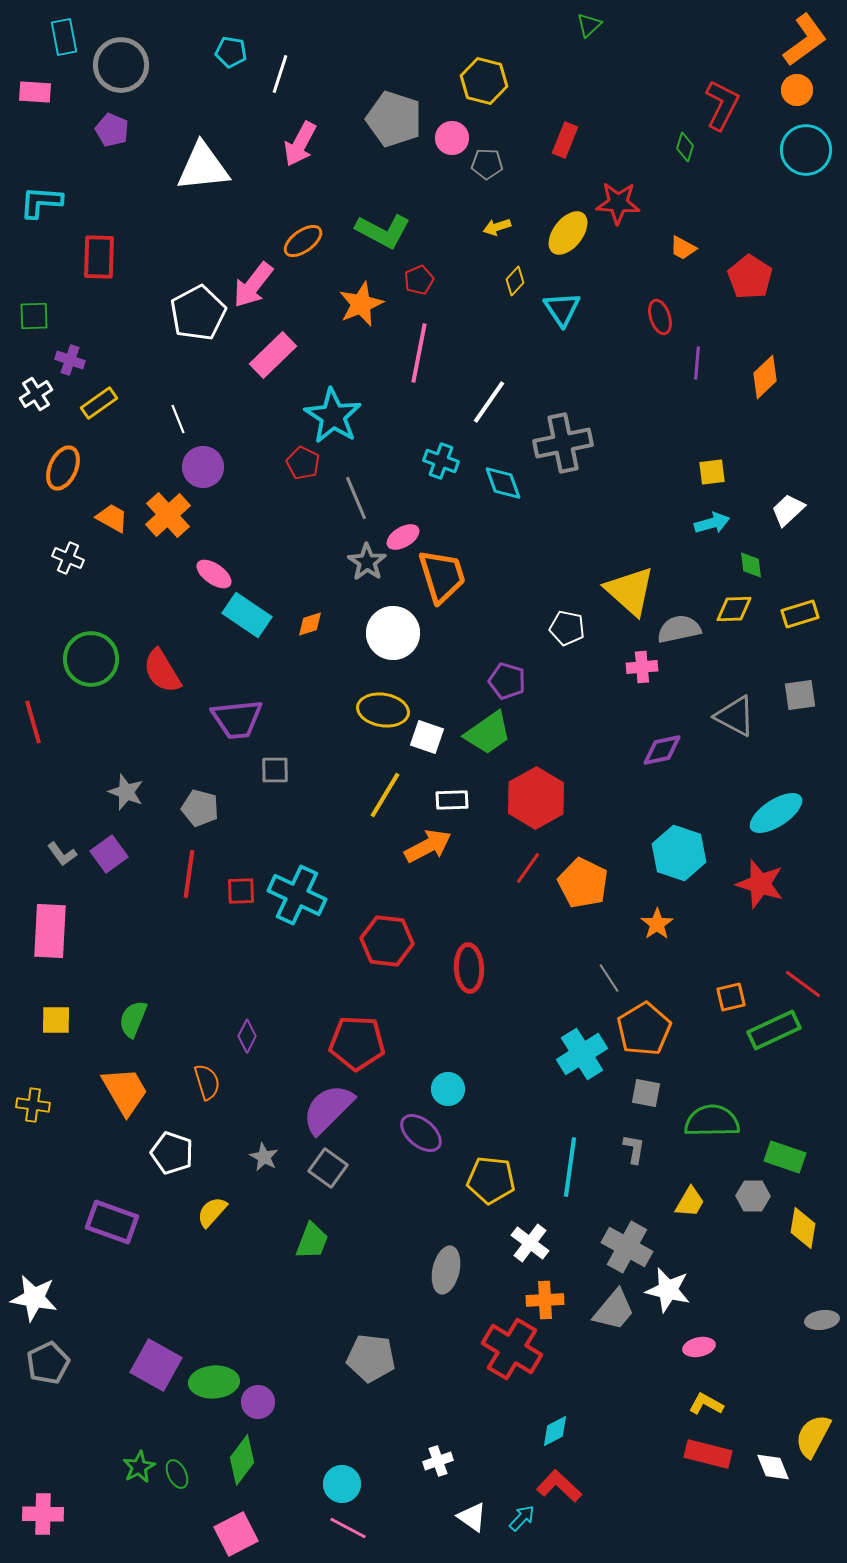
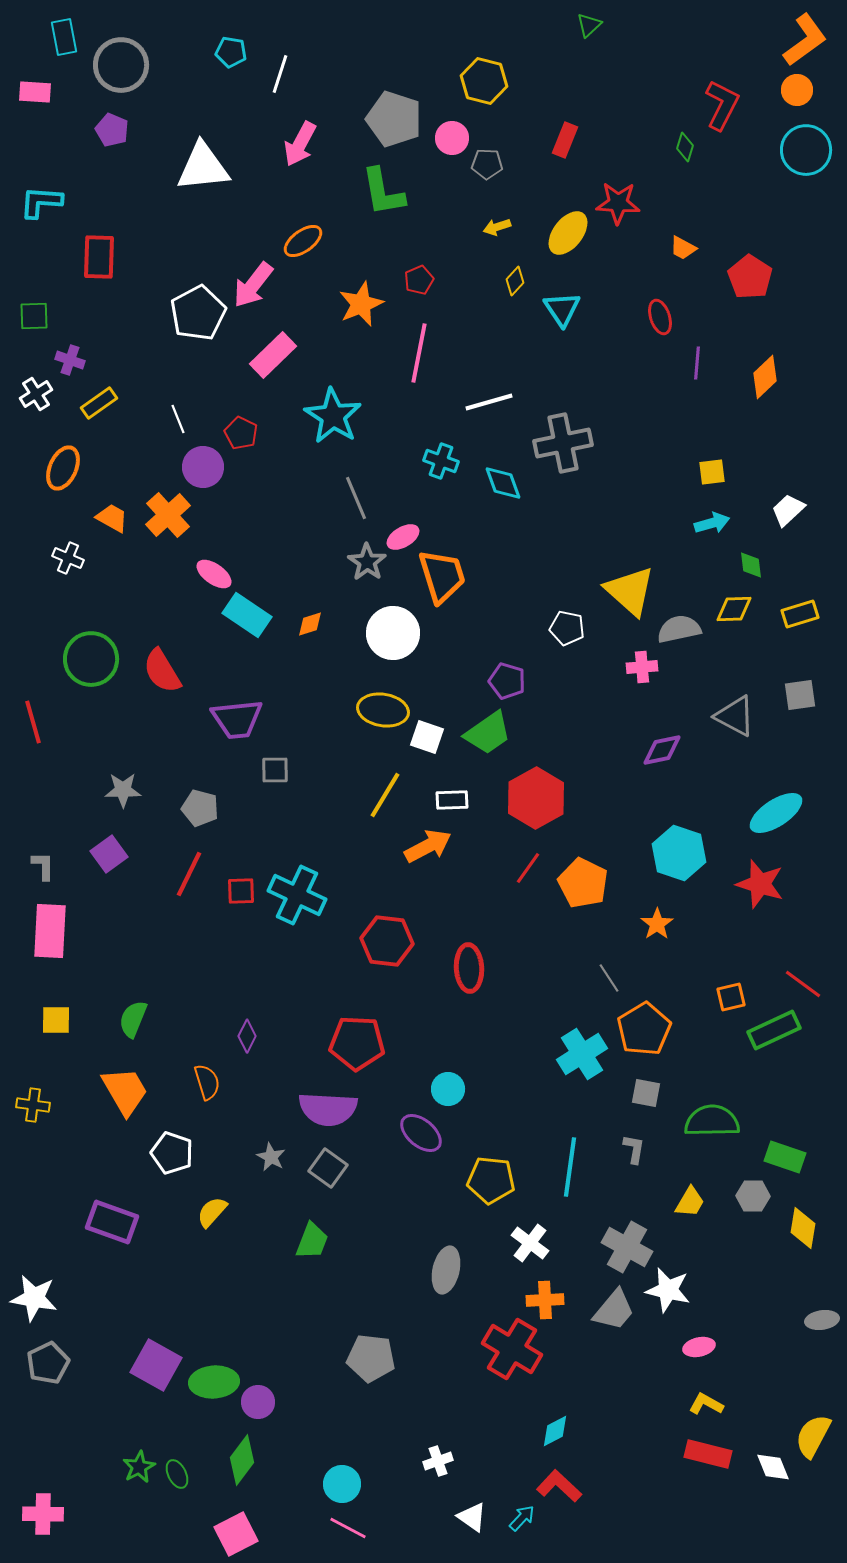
green L-shape at (383, 231): moved 39 px up; rotated 52 degrees clockwise
white line at (489, 402): rotated 39 degrees clockwise
red pentagon at (303, 463): moved 62 px left, 30 px up
gray star at (126, 792): moved 3 px left, 2 px up; rotated 21 degrees counterclockwise
gray L-shape at (62, 854): moved 19 px left, 12 px down; rotated 144 degrees counterclockwise
red line at (189, 874): rotated 18 degrees clockwise
purple semicircle at (328, 1109): rotated 132 degrees counterclockwise
gray star at (264, 1157): moved 7 px right
